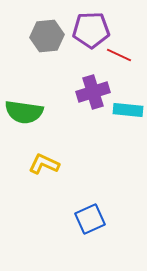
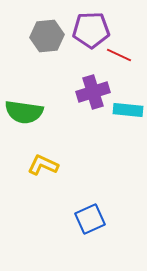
yellow L-shape: moved 1 px left, 1 px down
